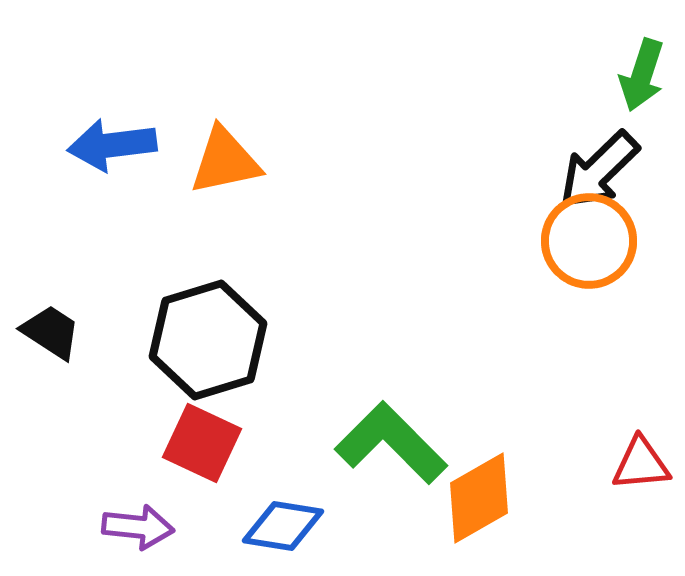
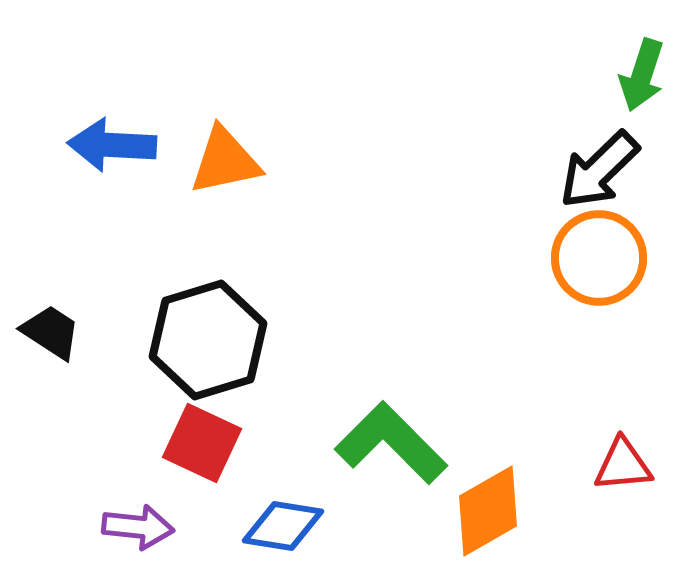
blue arrow: rotated 10 degrees clockwise
orange circle: moved 10 px right, 17 px down
red triangle: moved 18 px left, 1 px down
orange diamond: moved 9 px right, 13 px down
